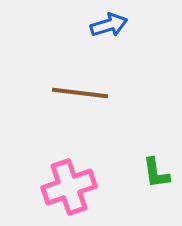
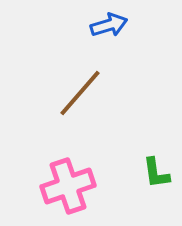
brown line: rotated 56 degrees counterclockwise
pink cross: moved 1 px left, 1 px up
